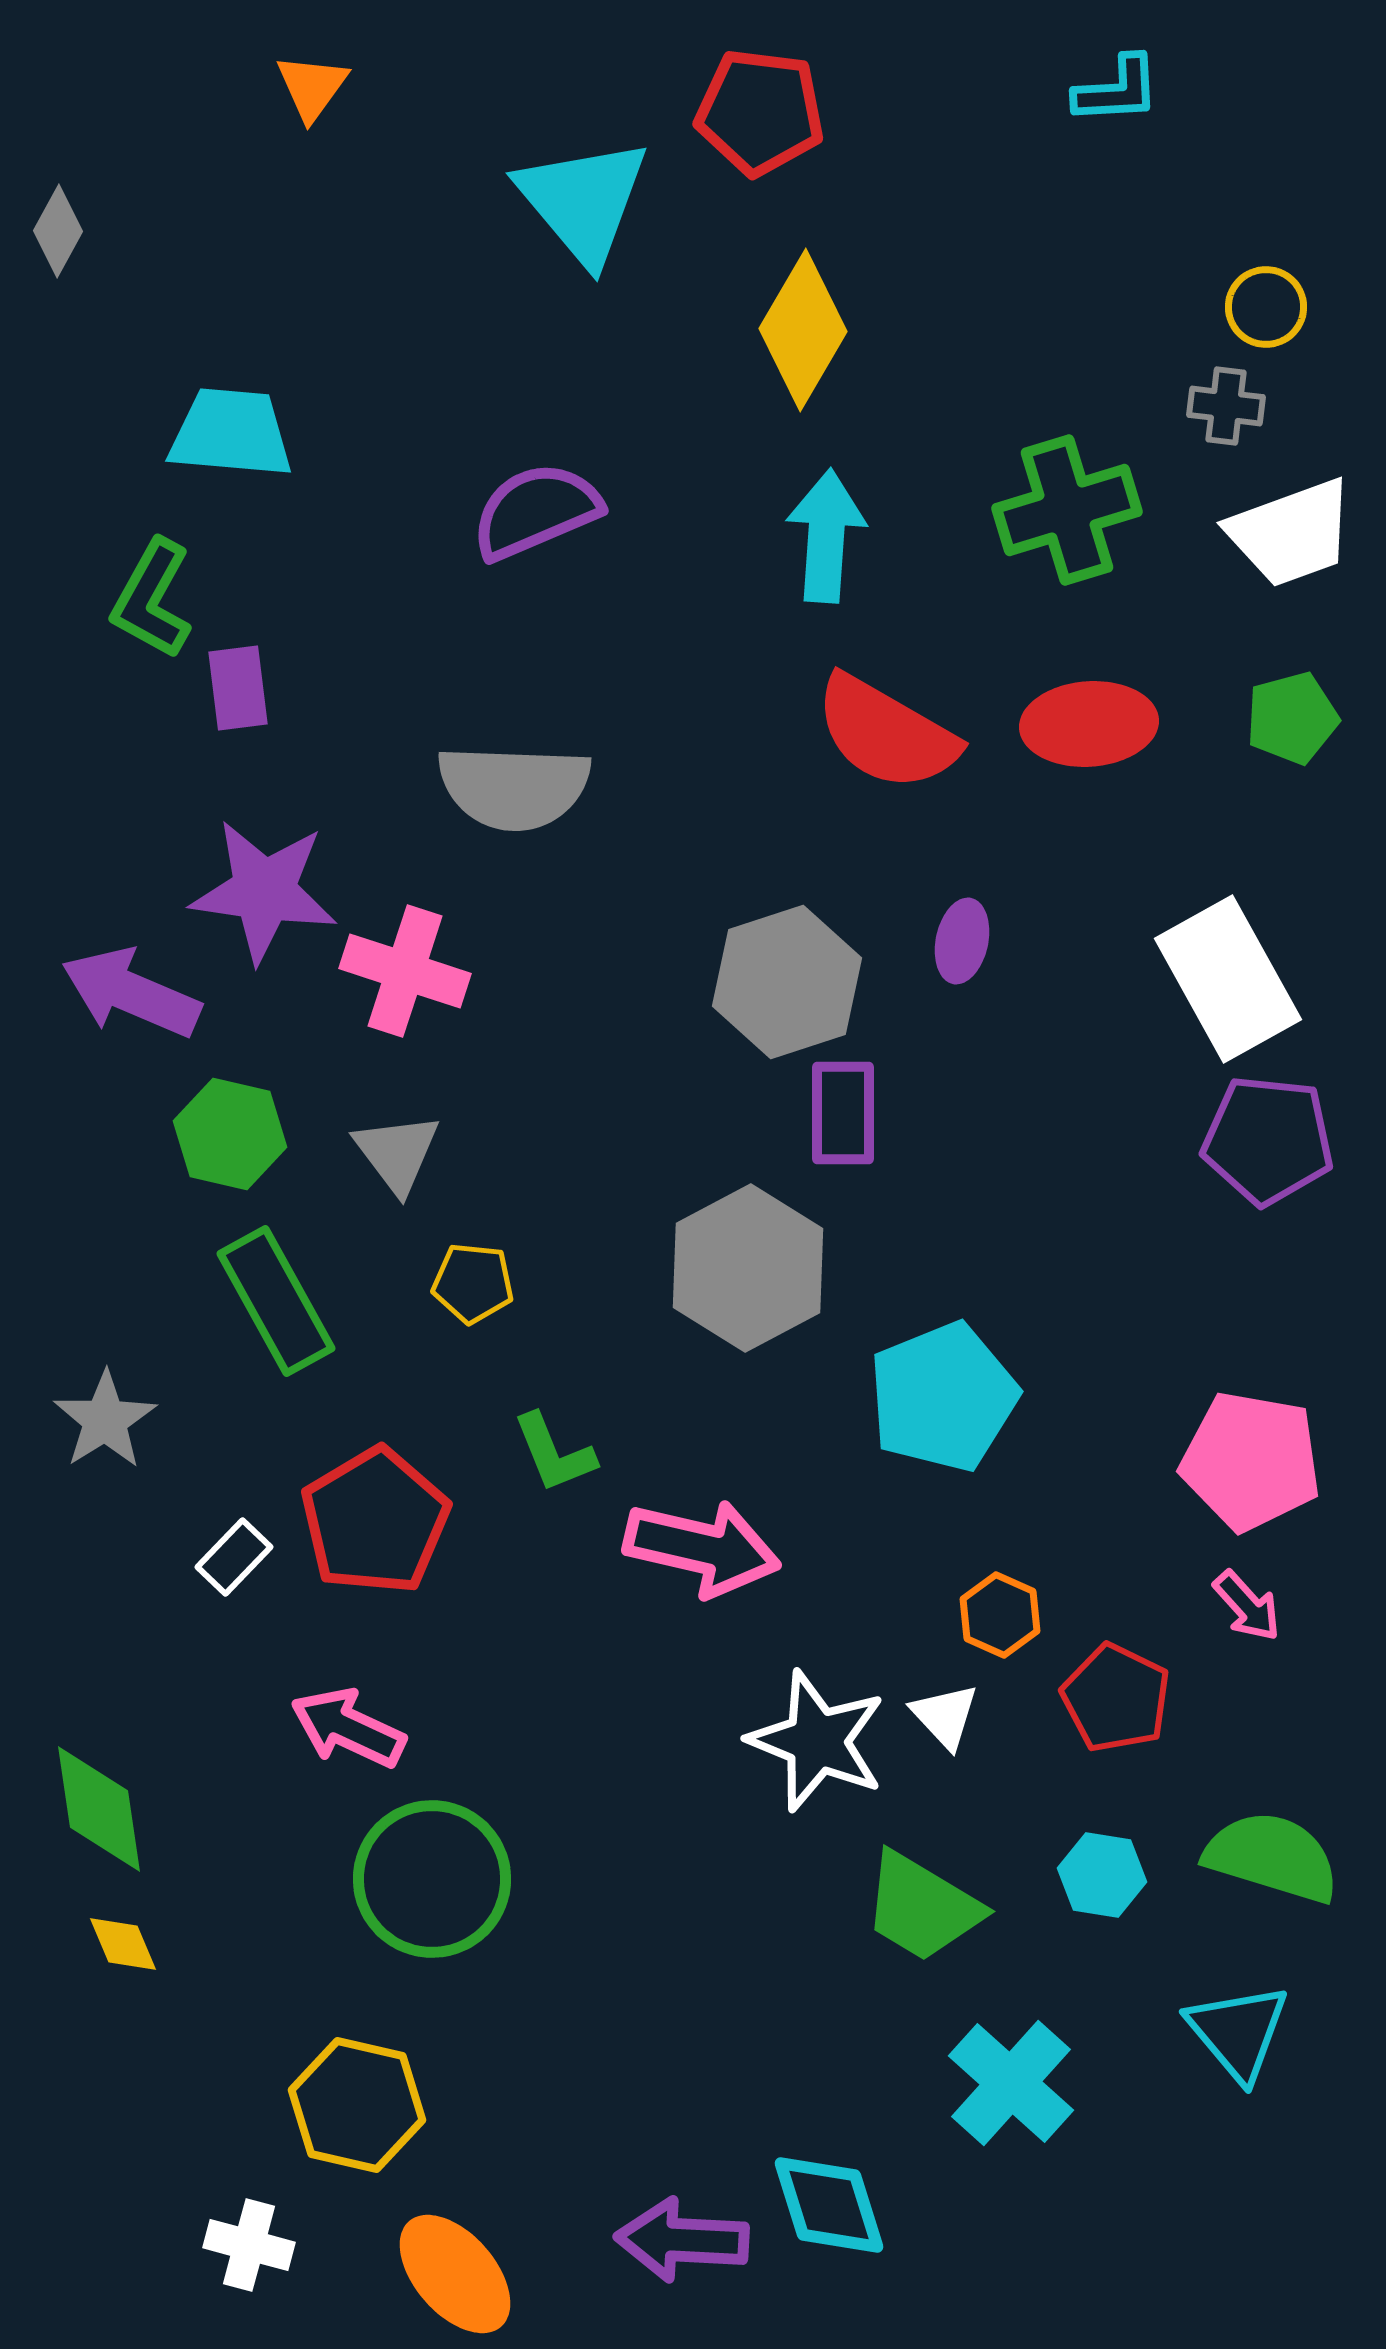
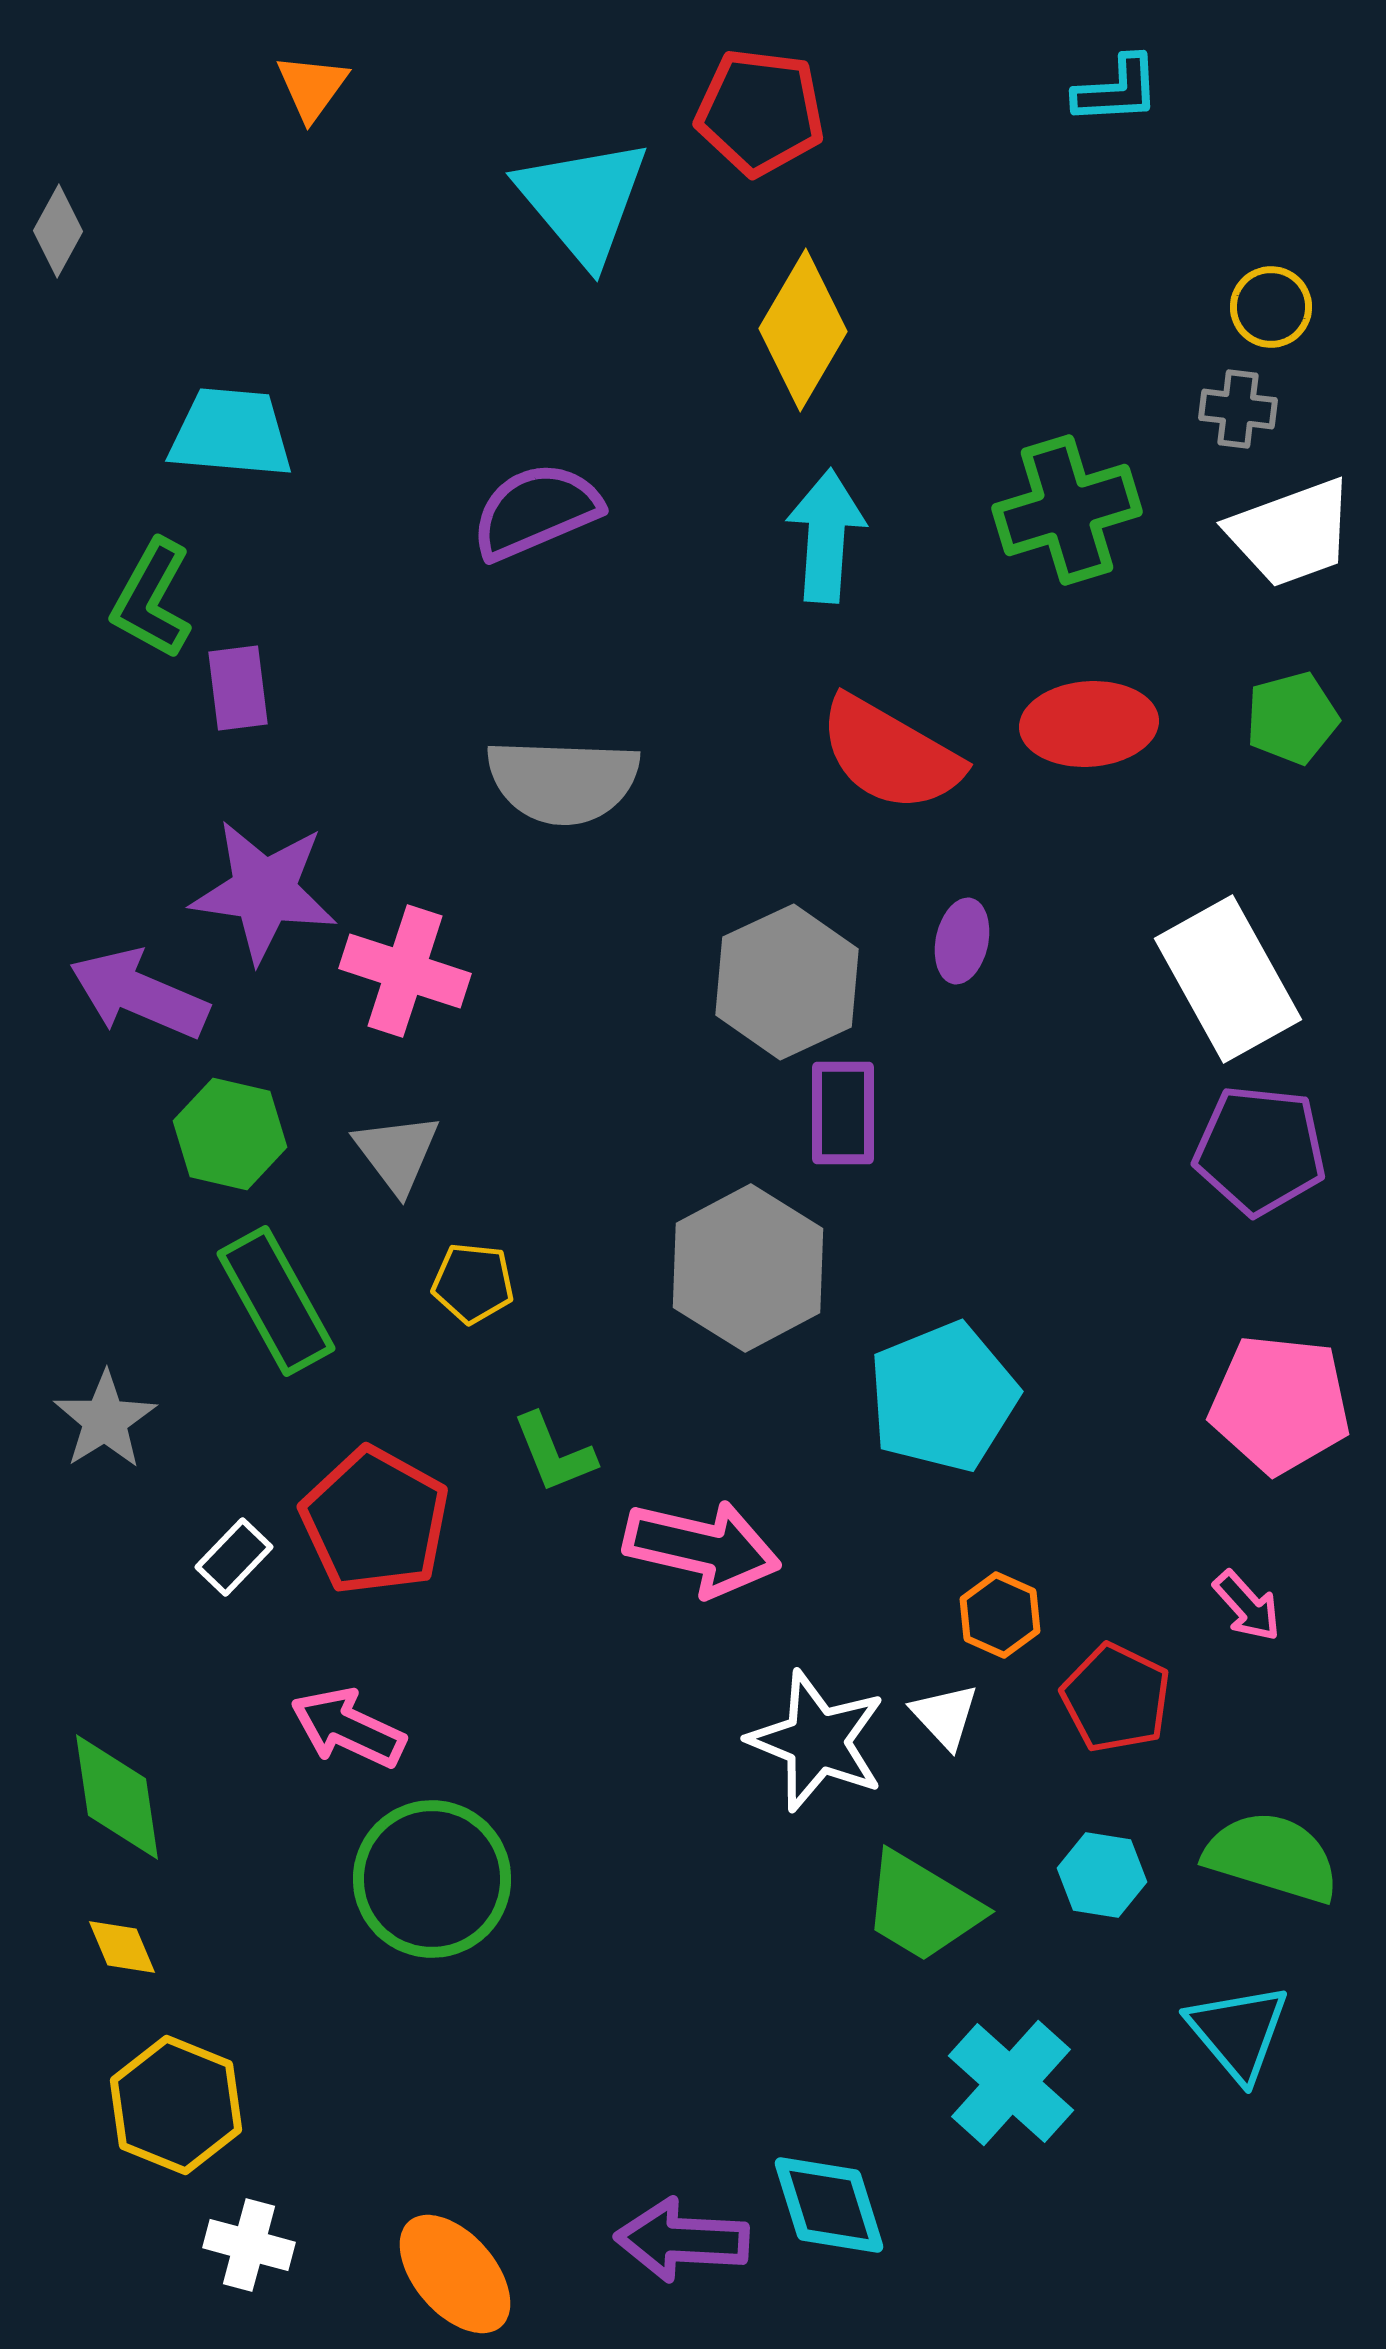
yellow circle at (1266, 307): moved 5 px right
gray cross at (1226, 406): moved 12 px right, 3 px down
red semicircle at (886, 733): moved 4 px right, 21 px down
gray semicircle at (514, 787): moved 49 px right, 6 px up
gray hexagon at (787, 982): rotated 7 degrees counterclockwise
purple arrow at (131, 993): moved 8 px right, 1 px down
purple pentagon at (1268, 1140): moved 8 px left, 10 px down
pink pentagon at (1251, 1461): moved 29 px right, 57 px up; rotated 4 degrees counterclockwise
red pentagon at (375, 1521): rotated 12 degrees counterclockwise
green diamond at (99, 1809): moved 18 px right, 12 px up
yellow diamond at (123, 1944): moved 1 px left, 3 px down
yellow hexagon at (357, 2105): moved 181 px left; rotated 9 degrees clockwise
